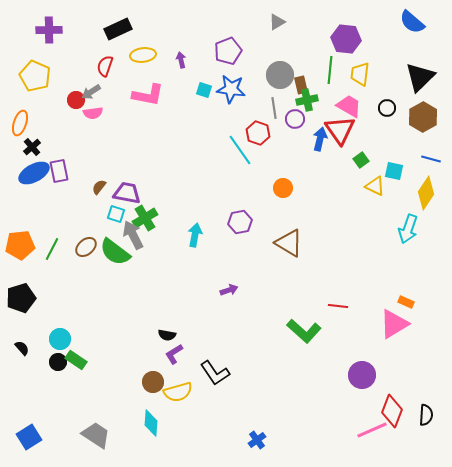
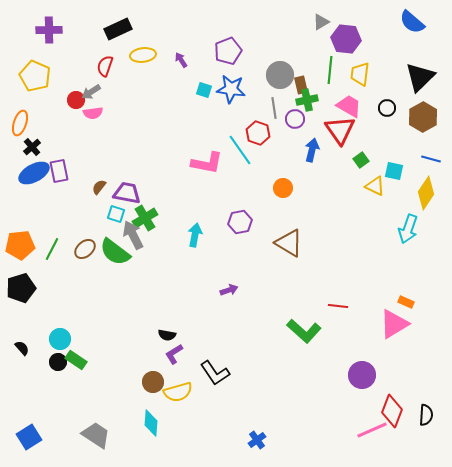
gray triangle at (277, 22): moved 44 px right
purple arrow at (181, 60): rotated 21 degrees counterclockwise
pink L-shape at (148, 95): moved 59 px right, 68 px down
blue arrow at (320, 139): moved 8 px left, 11 px down
brown ellipse at (86, 247): moved 1 px left, 2 px down
black pentagon at (21, 298): moved 10 px up
